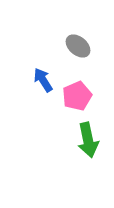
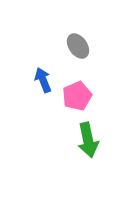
gray ellipse: rotated 15 degrees clockwise
blue arrow: rotated 10 degrees clockwise
